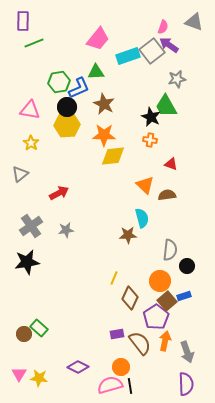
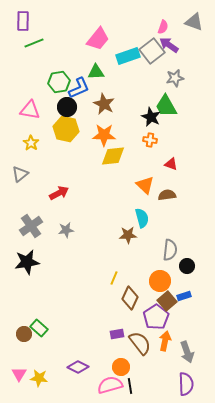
gray star at (177, 79): moved 2 px left, 1 px up
yellow hexagon at (67, 125): moved 1 px left, 4 px down; rotated 15 degrees clockwise
